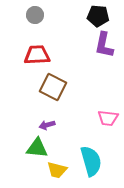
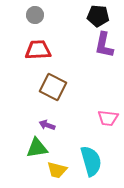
red trapezoid: moved 1 px right, 5 px up
purple arrow: rotated 35 degrees clockwise
green triangle: rotated 15 degrees counterclockwise
